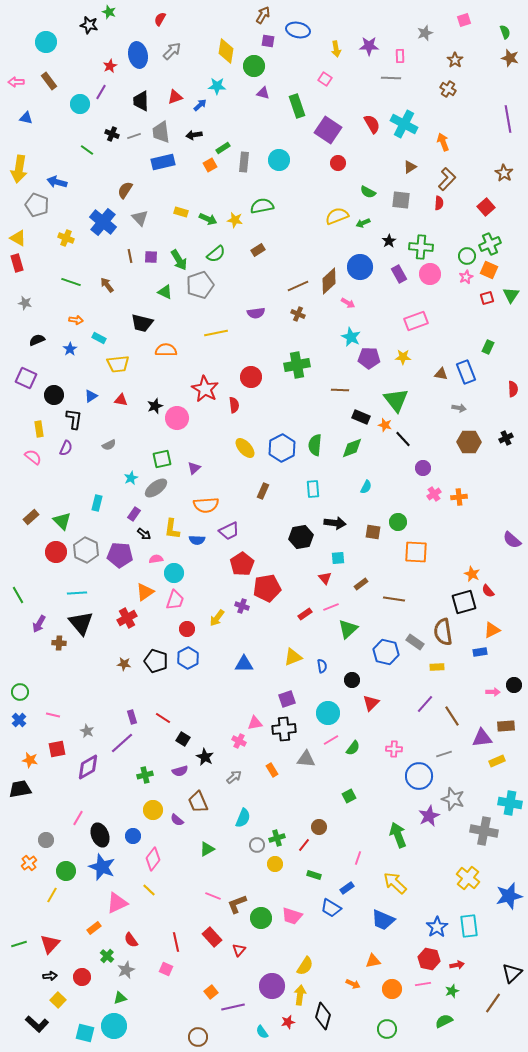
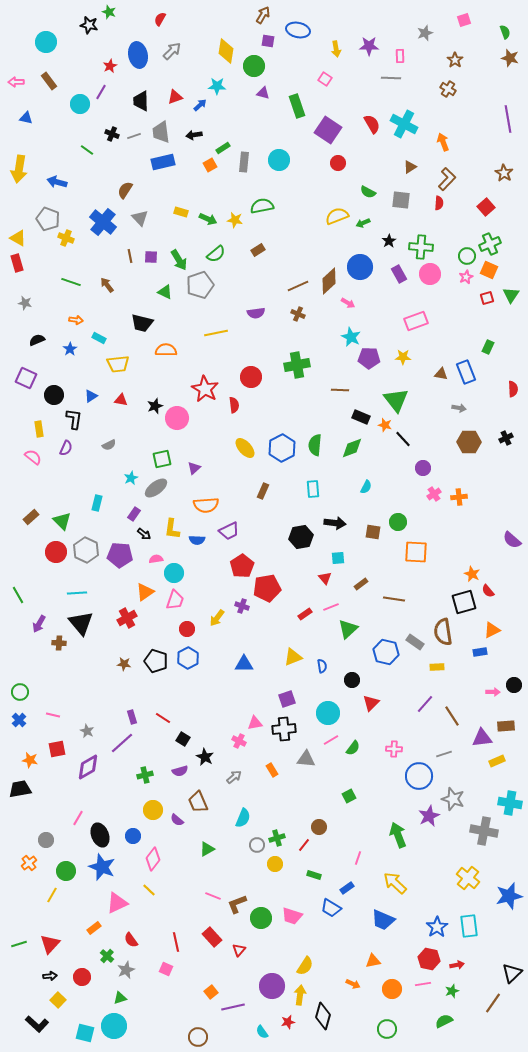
gray pentagon at (37, 205): moved 11 px right, 14 px down
red pentagon at (242, 564): moved 2 px down
